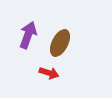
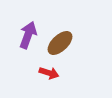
brown ellipse: rotated 20 degrees clockwise
